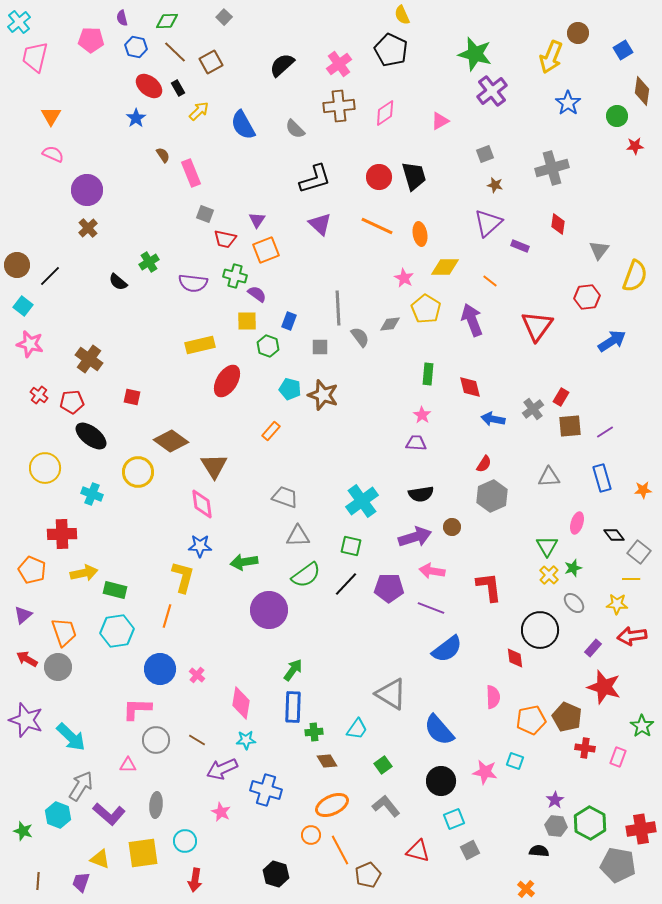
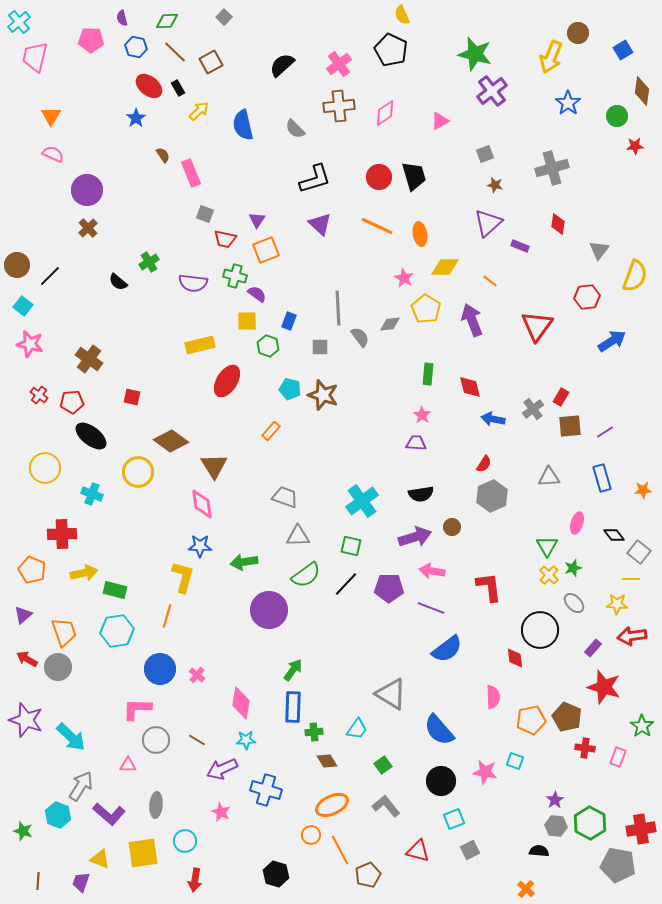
blue semicircle at (243, 125): rotated 16 degrees clockwise
